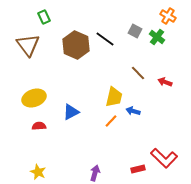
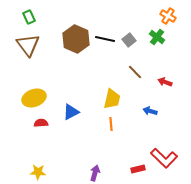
green rectangle: moved 15 px left
gray square: moved 6 px left, 9 px down; rotated 24 degrees clockwise
black line: rotated 24 degrees counterclockwise
brown hexagon: moved 6 px up
brown line: moved 3 px left, 1 px up
yellow trapezoid: moved 2 px left, 2 px down
blue arrow: moved 17 px right
orange line: moved 3 px down; rotated 48 degrees counterclockwise
red semicircle: moved 2 px right, 3 px up
yellow star: rotated 21 degrees counterclockwise
